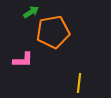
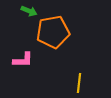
green arrow: moved 2 px left, 1 px up; rotated 56 degrees clockwise
